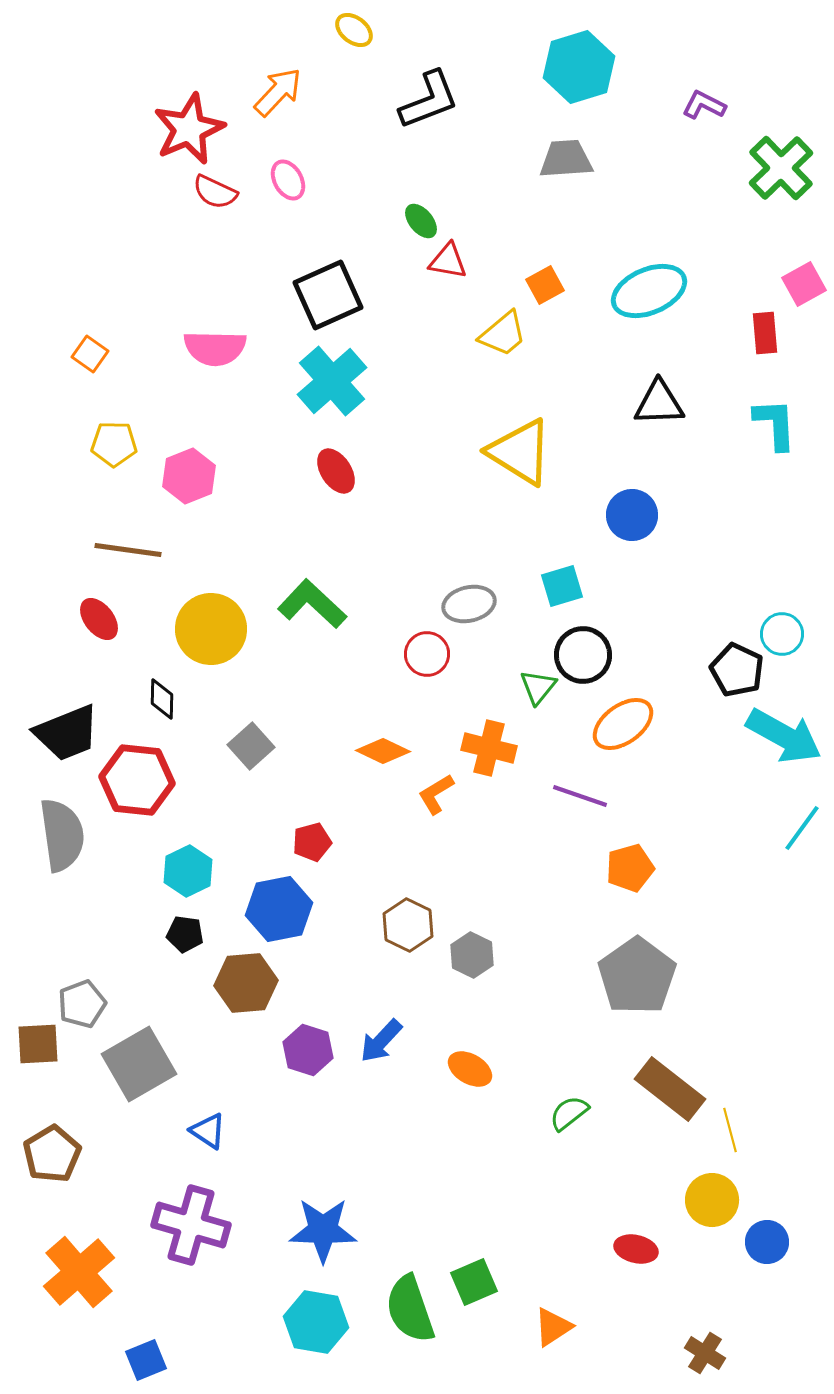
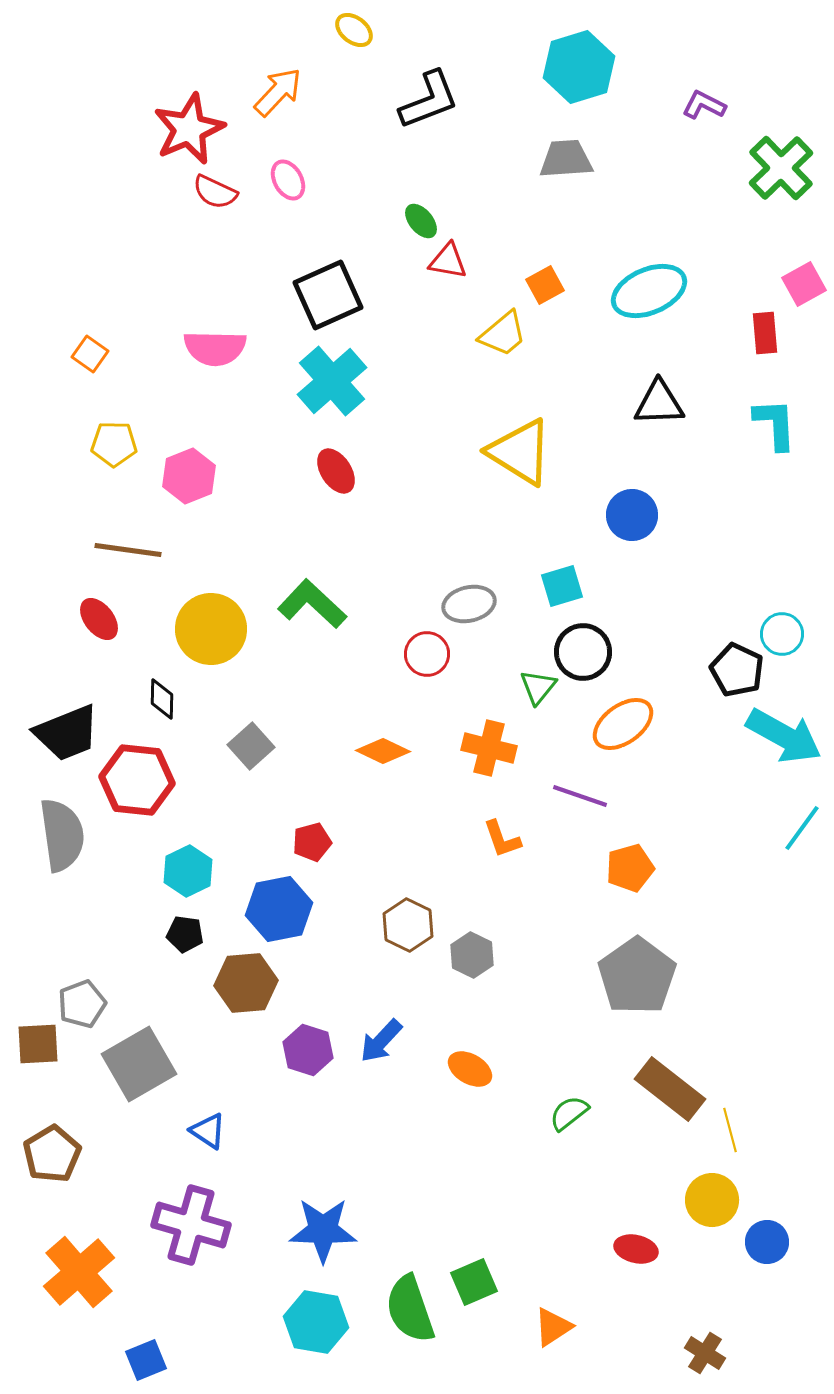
black circle at (583, 655): moved 3 px up
orange L-shape at (436, 794): moved 66 px right, 45 px down; rotated 78 degrees counterclockwise
